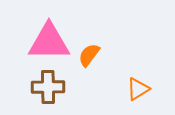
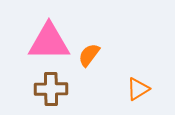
brown cross: moved 3 px right, 2 px down
